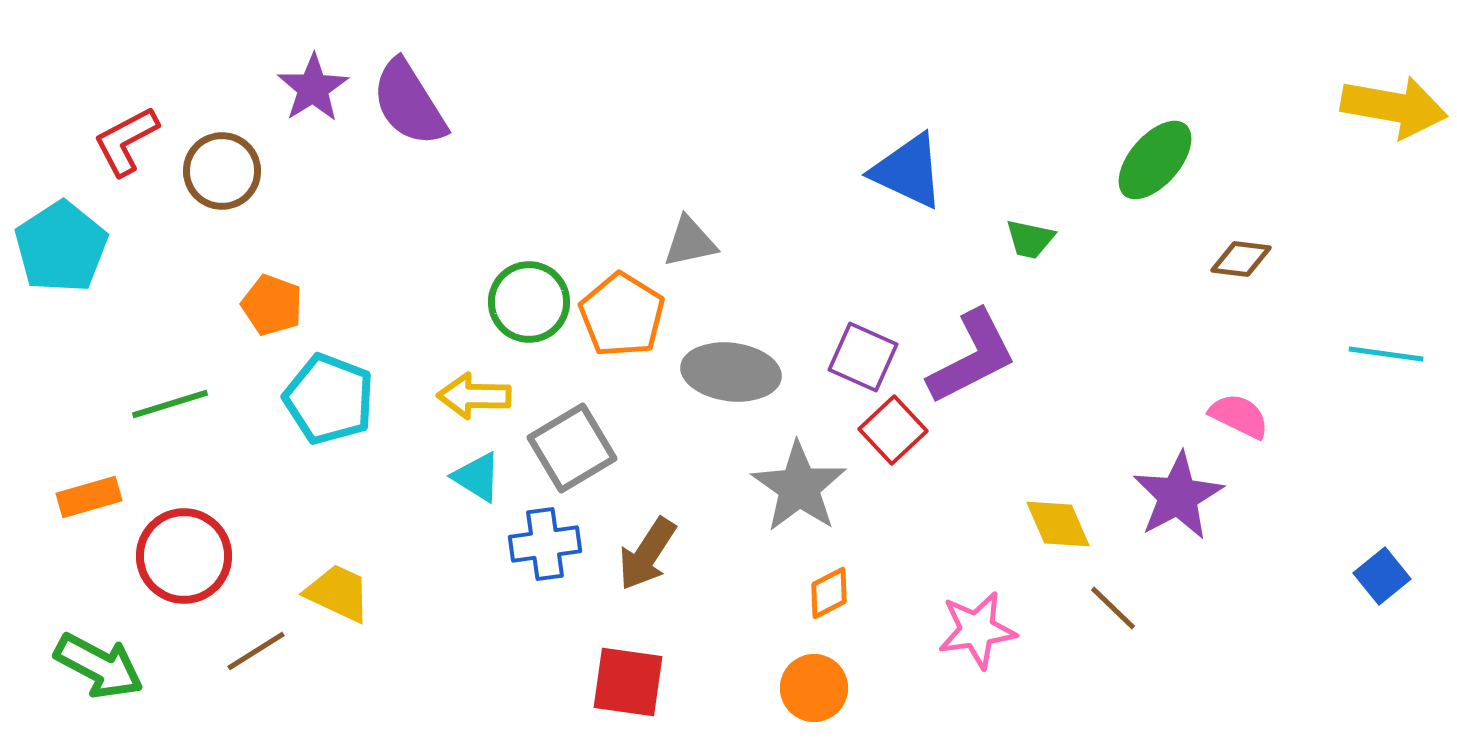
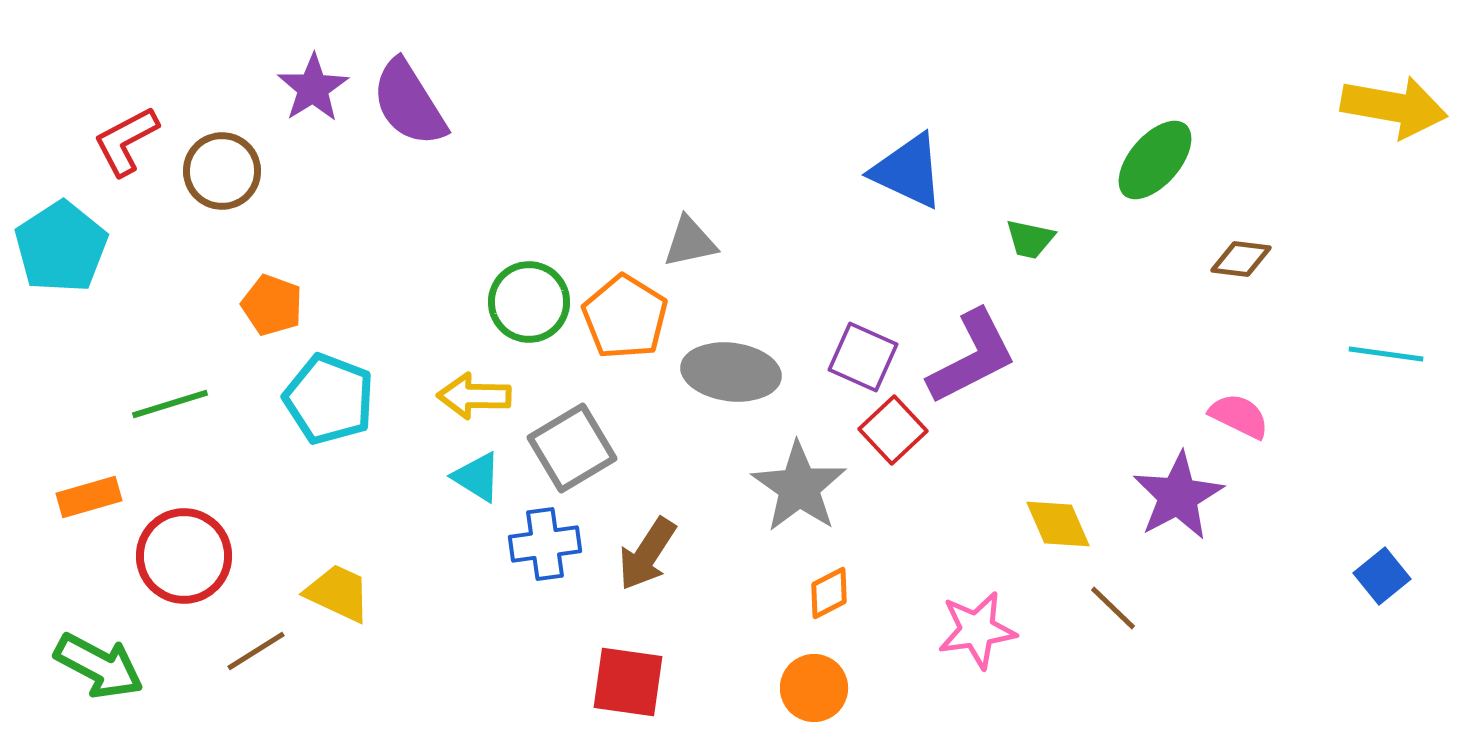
orange pentagon at (622, 315): moved 3 px right, 2 px down
